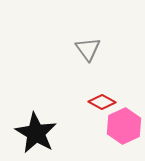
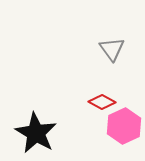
gray triangle: moved 24 px right
